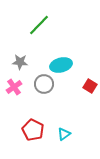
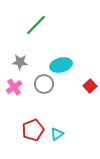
green line: moved 3 px left
red square: rotated 16 degrees clockwise
red pentagon: rotated 25 degrees clockwise
cyan triangle: moved 7 px left
